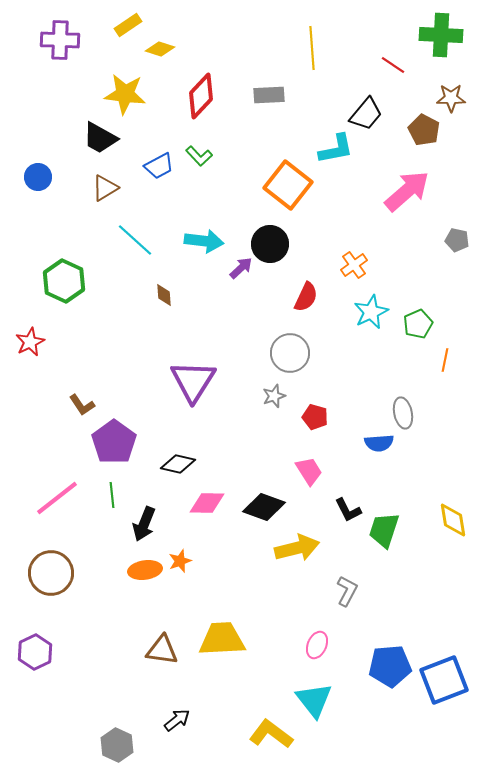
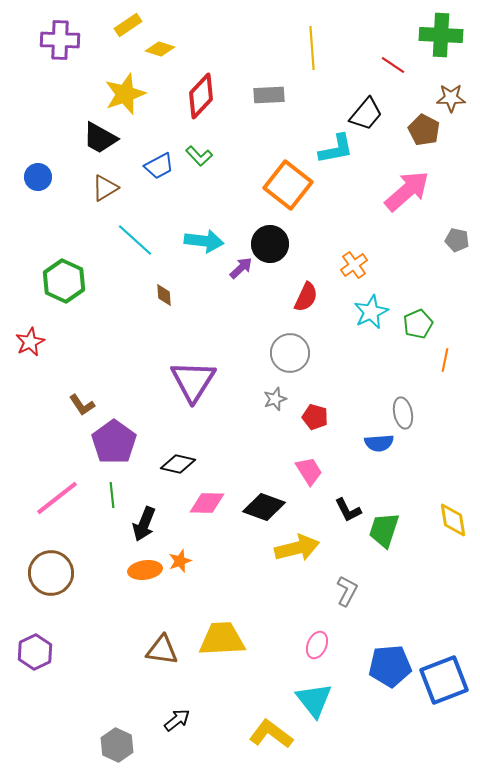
yellow star at (125, 94): rotated 27 degrees counterclockwise
gray star at (274, 396): moved 1 px right, 3 px down
